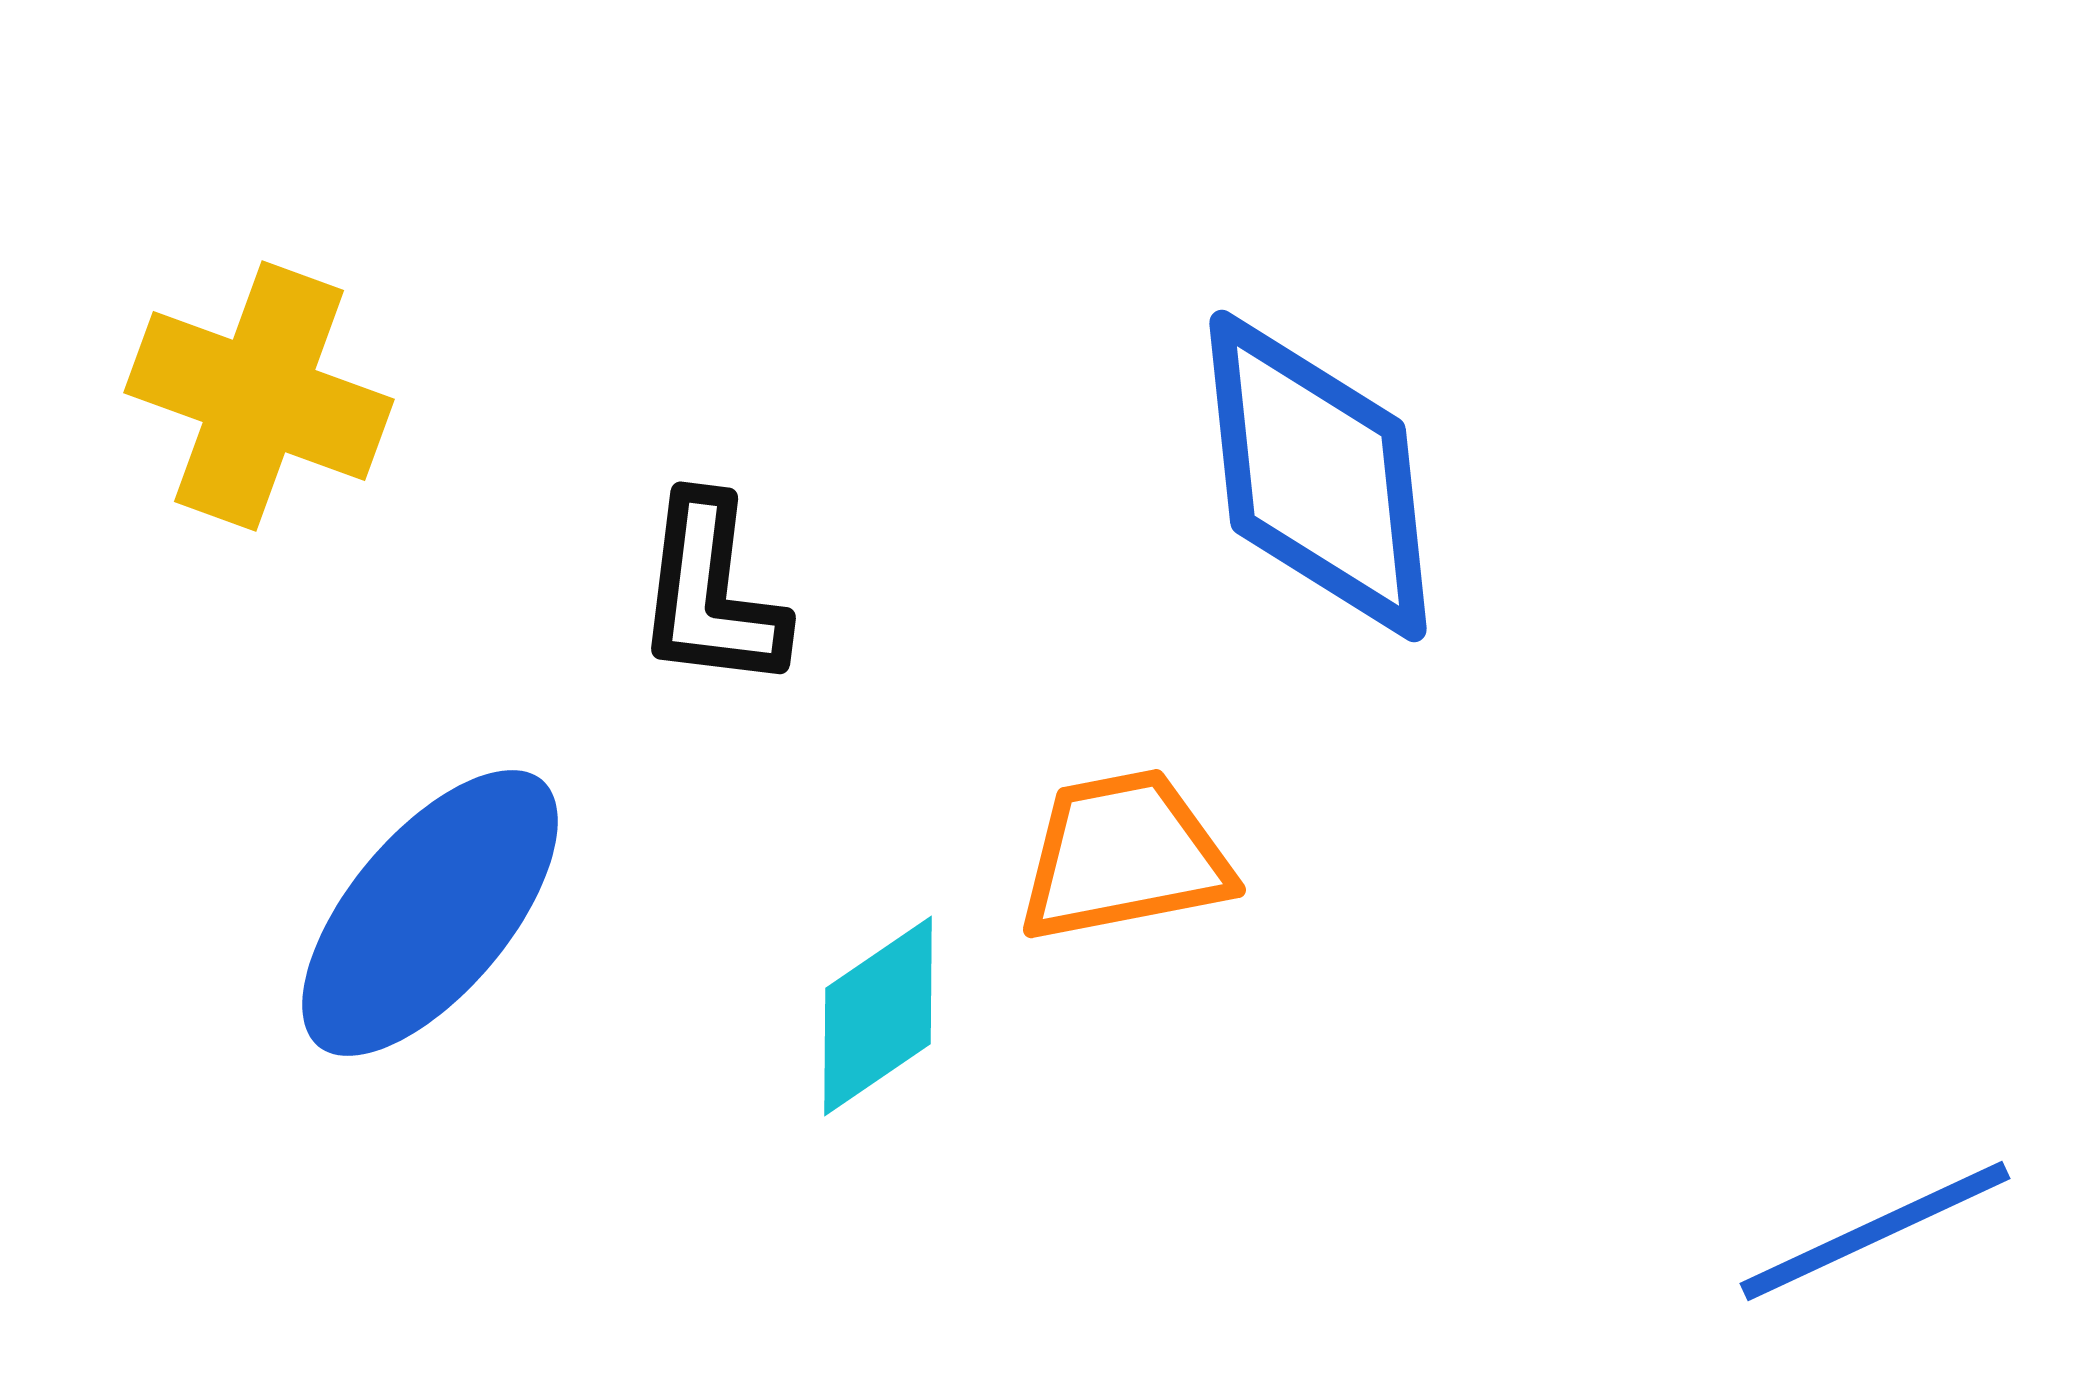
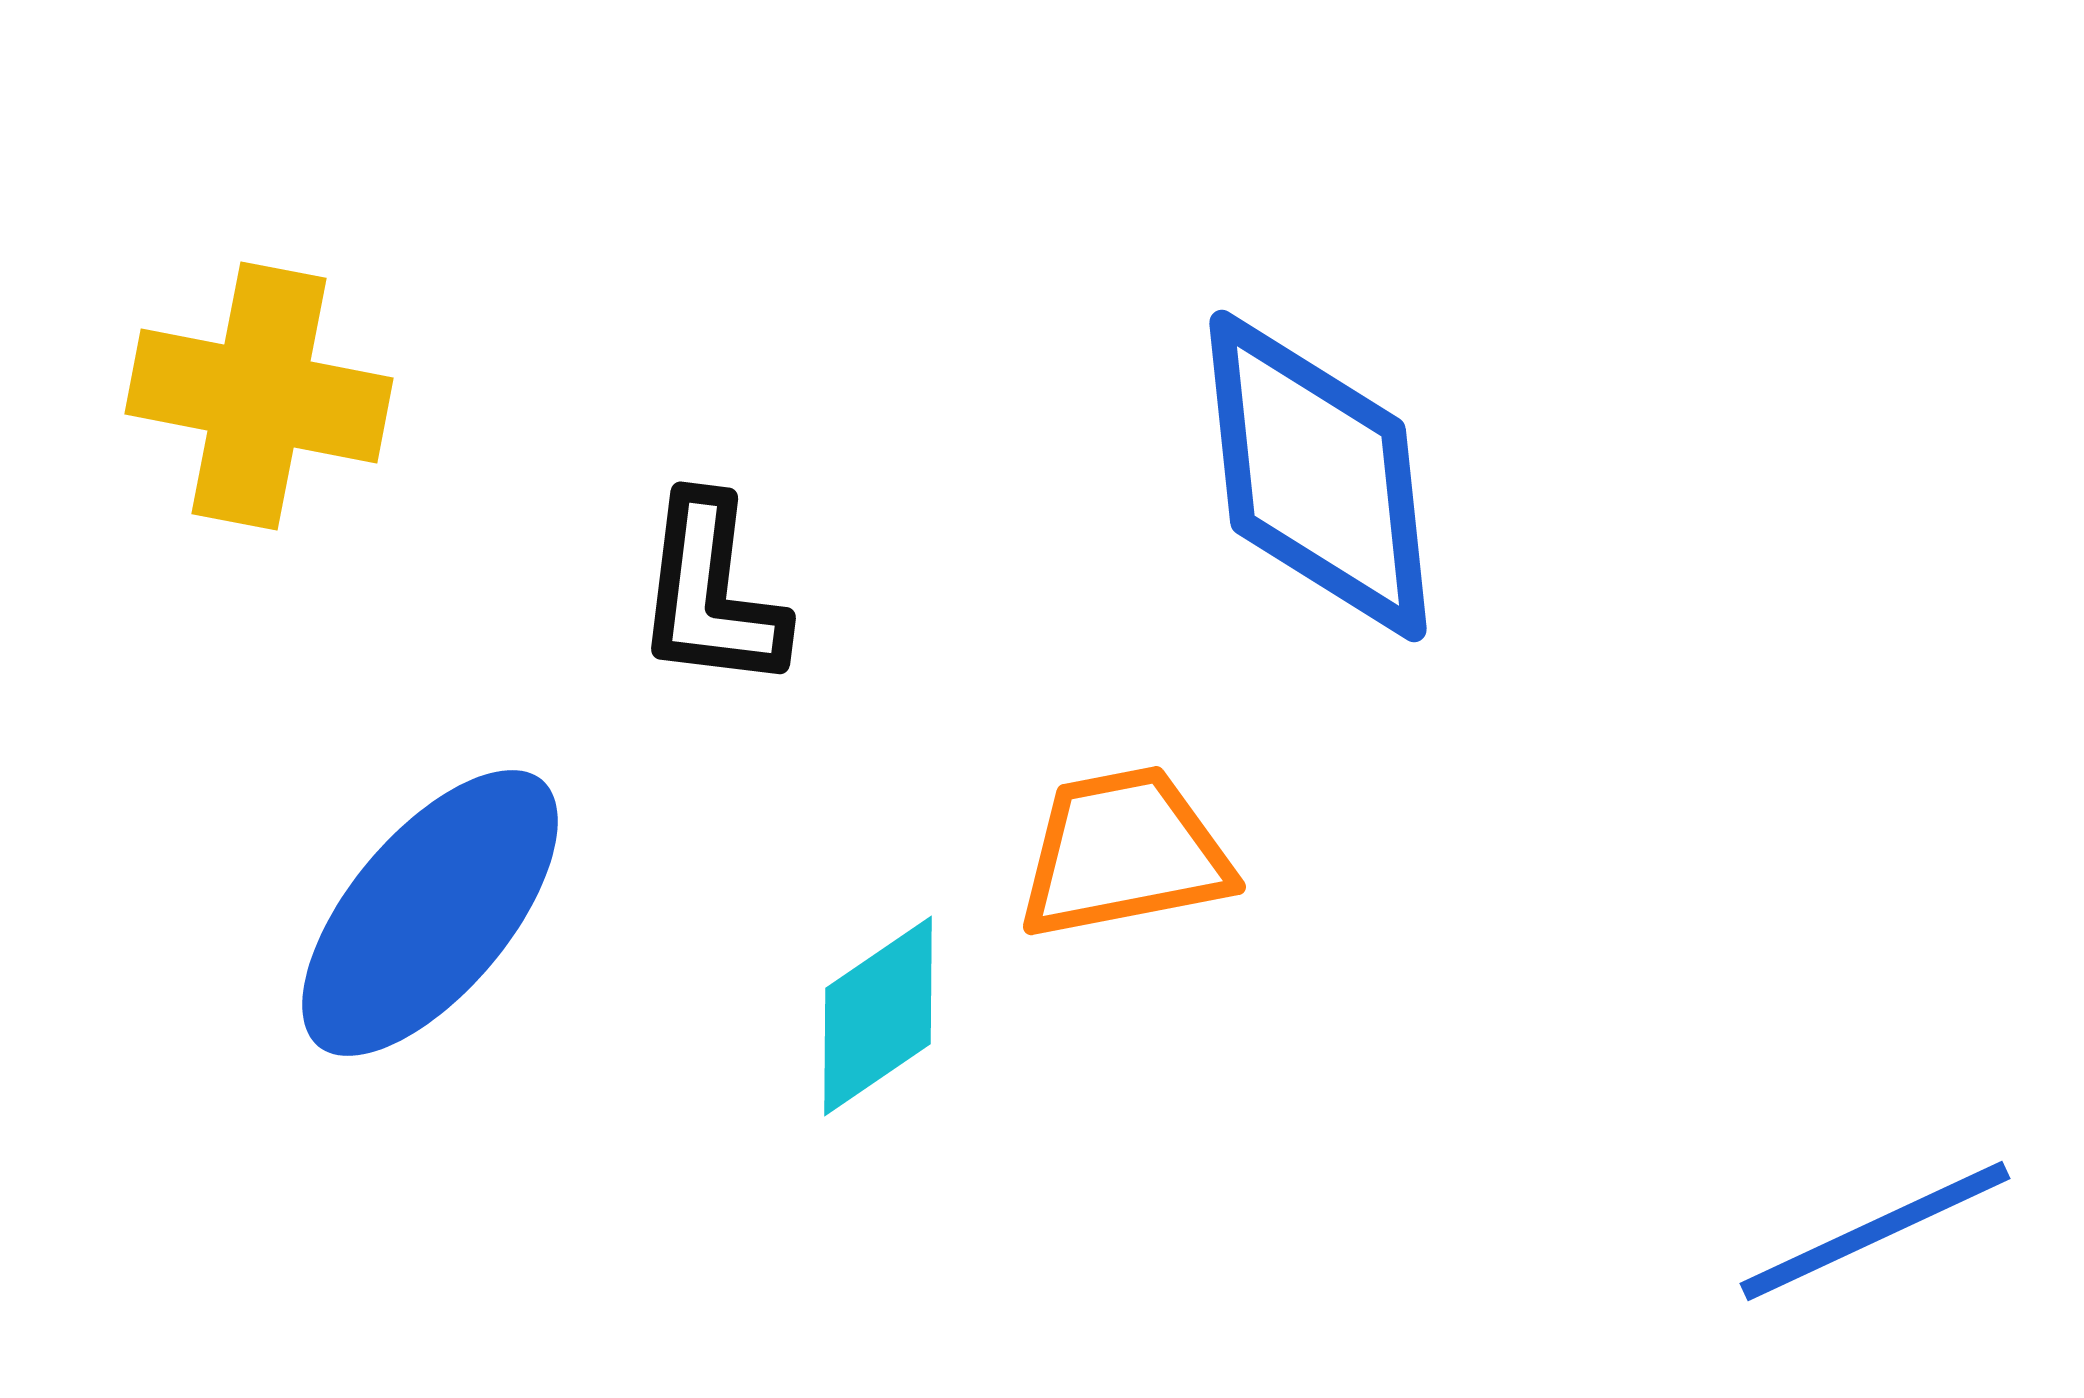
yellow cross: rotated 9 degrees counterclockwise
orange trapezoid: moved 3 px up
